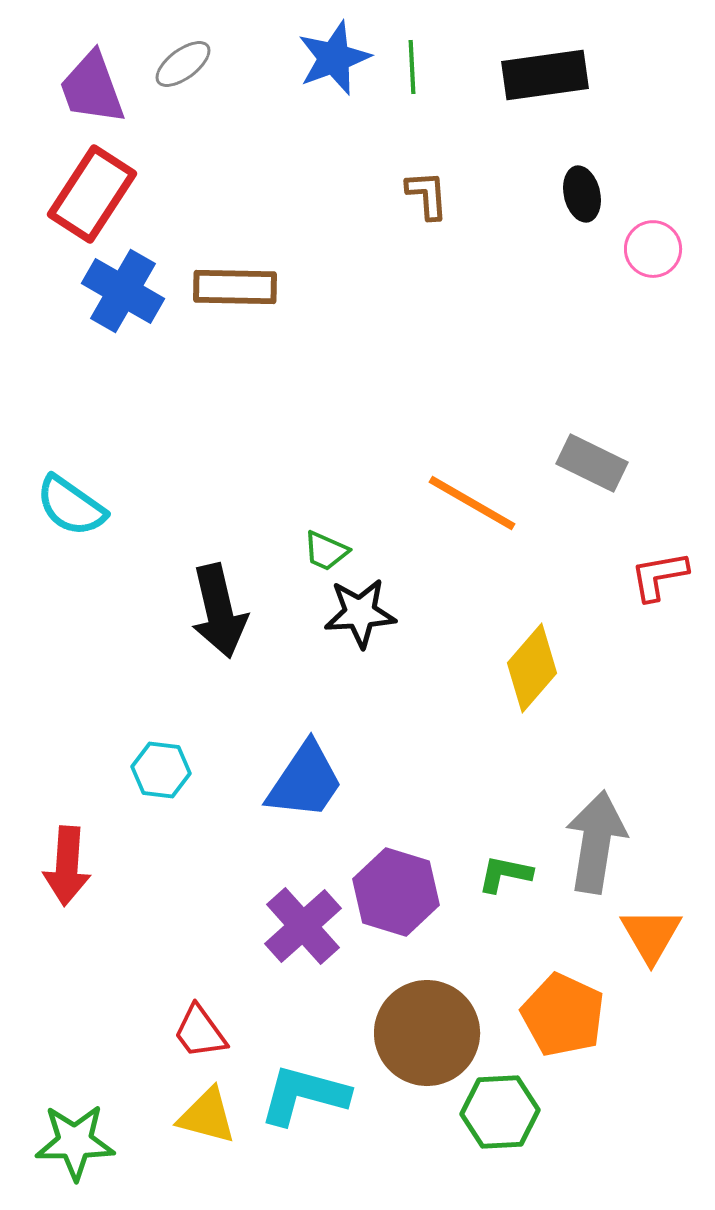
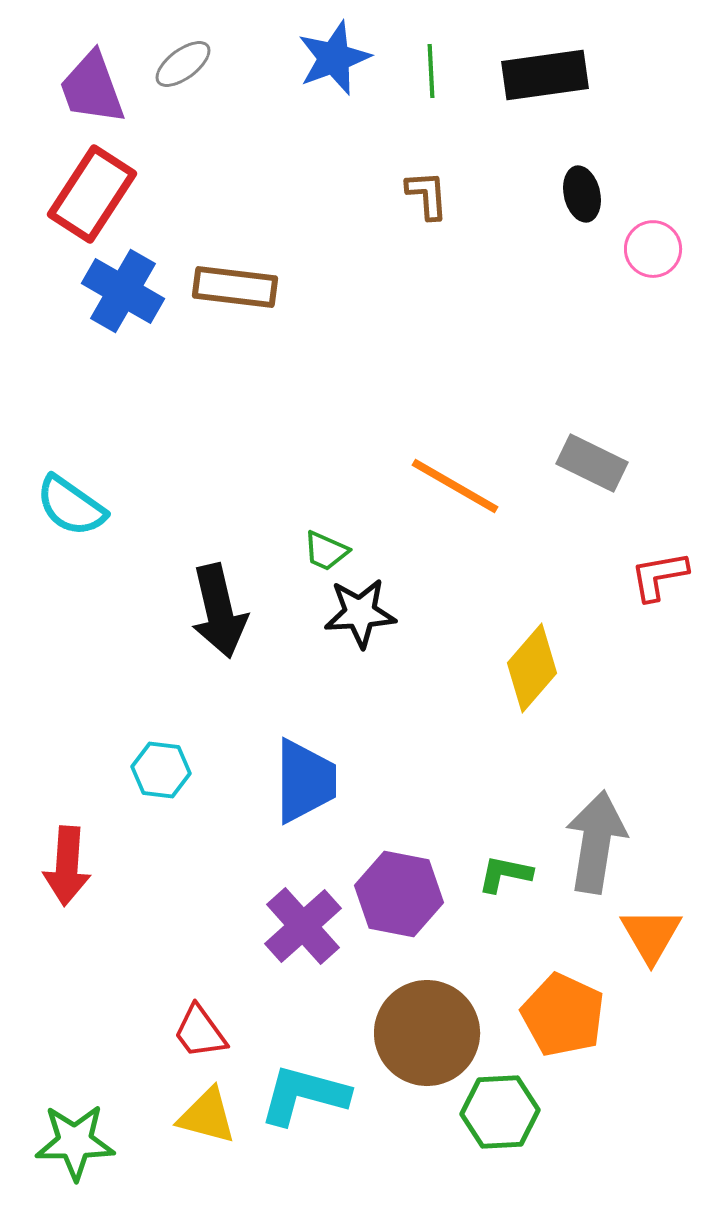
green line: moved 19 px right, 4 px down
brown rectangle: rotated 6 degrees clockwise
orange line: moved 17 px left, 17 px up
blue trapezoid: rotated 34 degrees counterclockwise
purple hexagon: moved 3 px right, 2 px down; rotated 6 degrees counterclockwise
